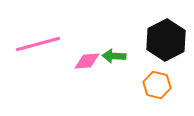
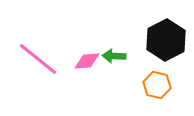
pink line: moved 15 px down; rotated 54 degrees clockwise
